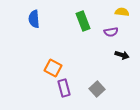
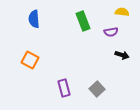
orange square: moved 23 px left, 8 px up
